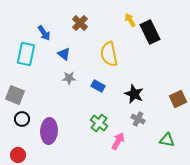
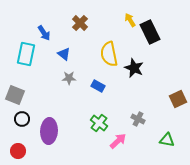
black star: moved 26 px up
pink arrow: rotated 18 degrees clockwise
red circle: moved 4 px up
